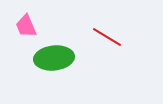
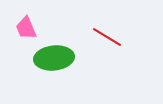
pink trapezoid: moved 2 px down
